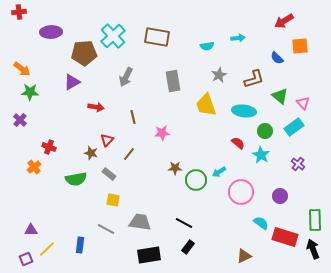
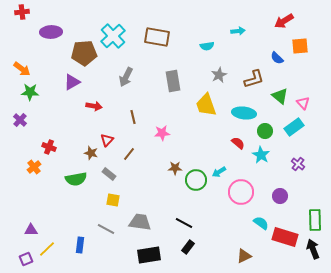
red cross at (19, 12): moved 3 px right
cyan arrow at (238, 38): moved 7 px up
red arrow at (96, 107): moved 2 px left, 1 px up
cyan ellipse at (244, 111): moved 2 px down
